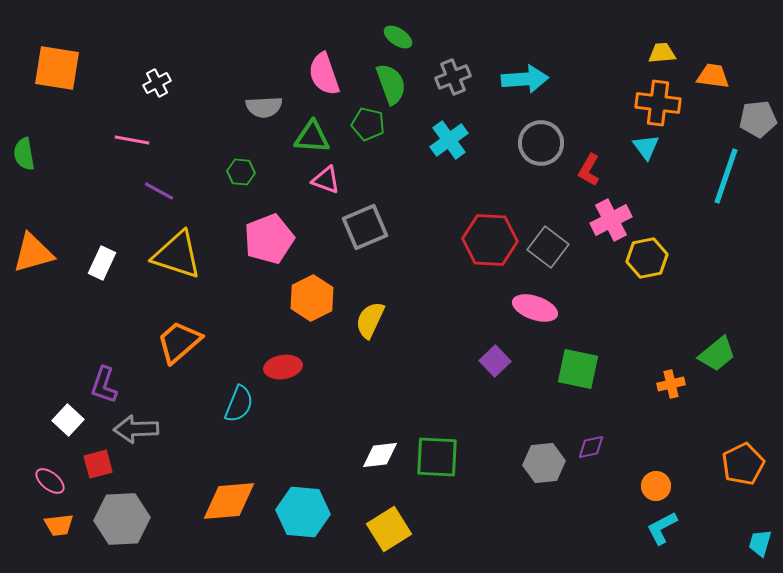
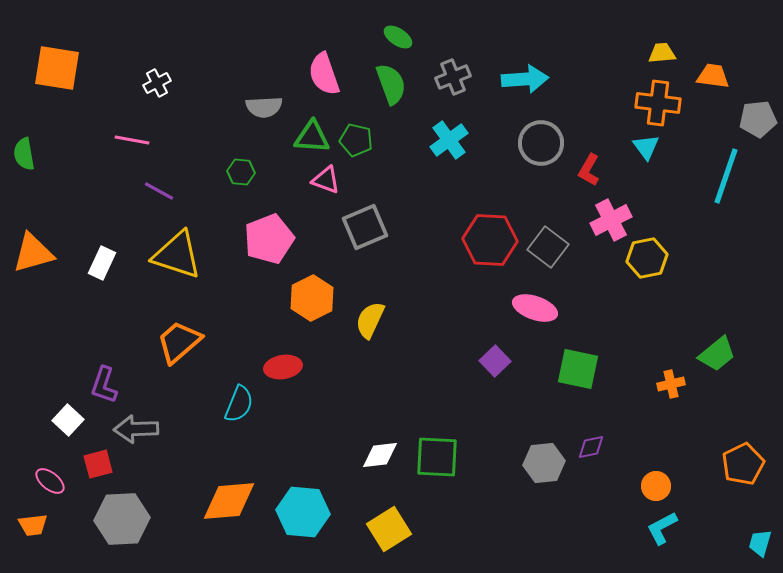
green pentagon at (368, 124): moved 12 px left, 16 px down
orange trapezoid at (59, 525): moved 26 px left
